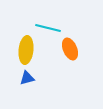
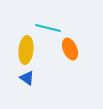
blue triangle: rotated 49 degrees clockwise
